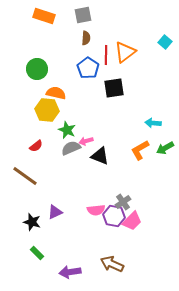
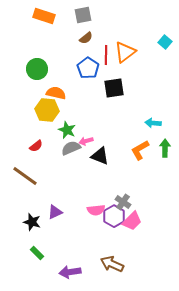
brown semicircle: rotated 48 degrees clockwise
green arrow: rotated 120 degrees clockwise
gray cross: rotated 21 degrees counterclockwise
purple hexagon: rotated 20 degrees clockwise
